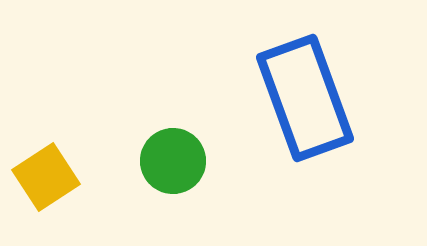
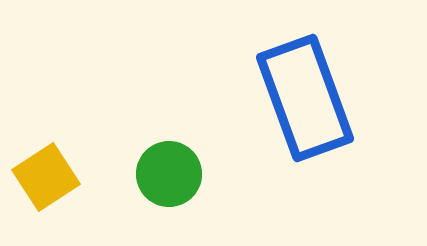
green circle: moved 4 px left, 13 px down
